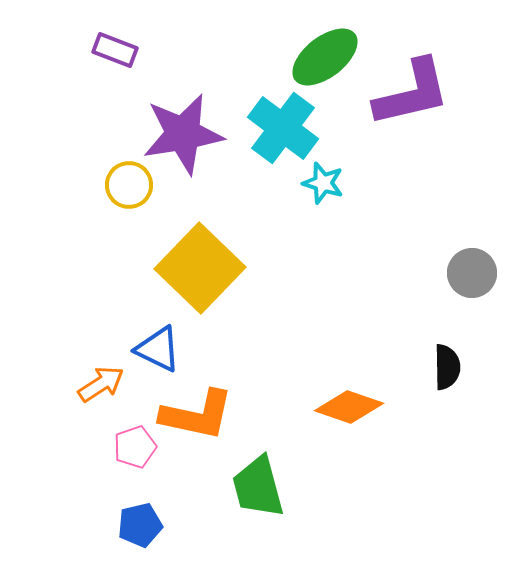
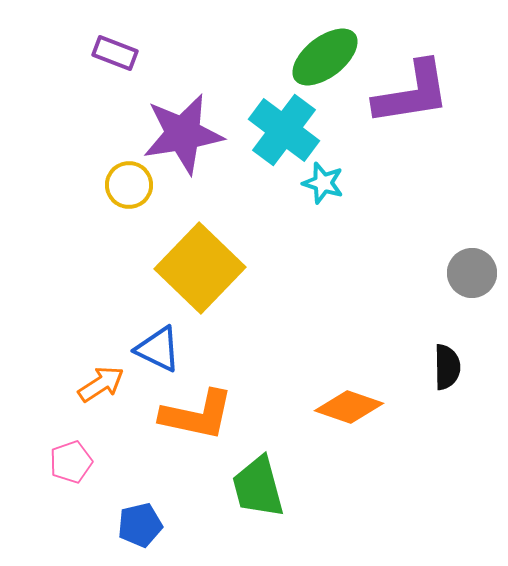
purple rectangle: moved 3 px down
purple L-shape: rotated 4 degrees clockwise
cyan cross: moved 1 px right, 2 px down
pink pentagon: moved 64 px left, 15 px down
